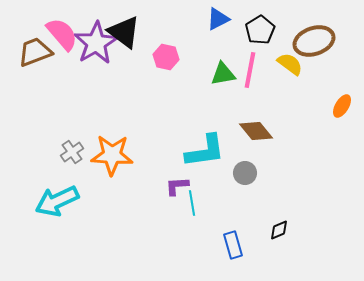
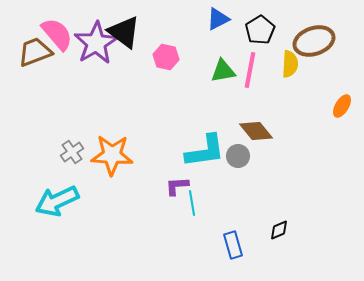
pink semicircle: moved 5 px left
yellow semicircle: rotated 56 degrees clockwise
green triangle: moved 3 px up
gray circle: moved 7 px left, 17 px up
